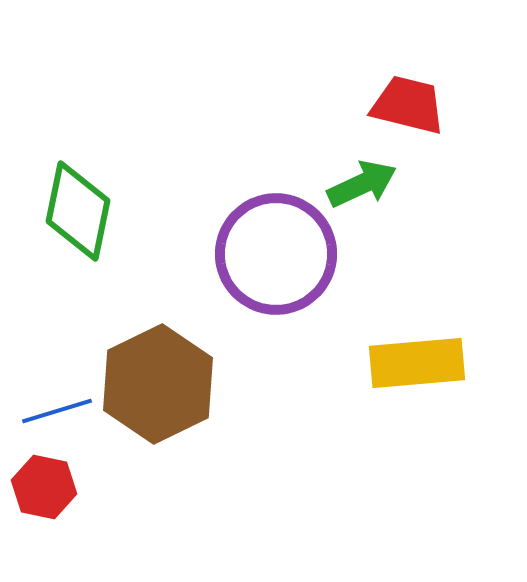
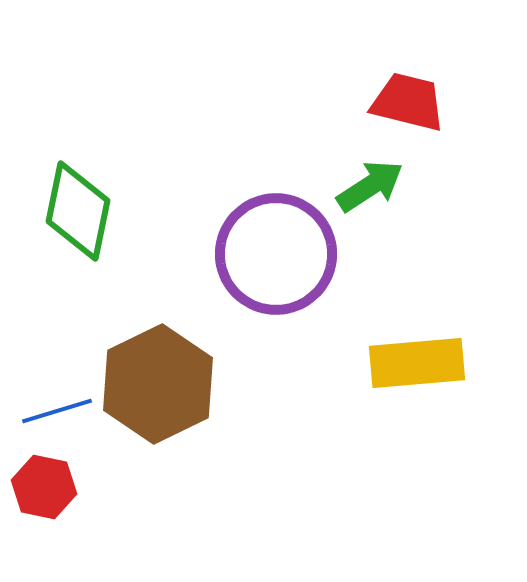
red trapezoid: moved 3 px up
green arrow: moved 8 px right, 2 px down; rotated 8 degrees counterclockwise
